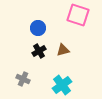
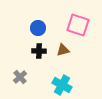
pink square: moved 10 px down
black cross: rotated 32 degrees clockwise
gray cross: moved 3 px left, 2 px up; rotated 24 degrees clockwise
cyan cross: rotated 24 degrees counterclockwise
